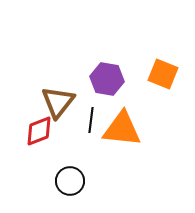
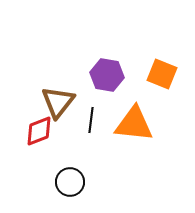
orange square: moved 1 px left
purple hexagon: moved 4 px up
orange triangle: moved 12 px right, 5 px up
black circle: moved 1 px down
